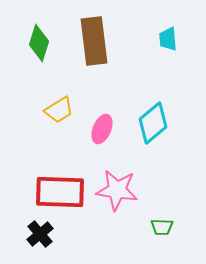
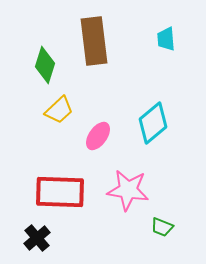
cyan trapezoid: moved 2 px left
green diamond: moved 6 px right, 22 px down
yellow trapezoid: rotated 12 degrees counterclockwise
pink ellipse: moved 4 px left, 7 px down; rotated 12 degrees clockwise
pink star: moved 11 px right
green trapezoid: rotated 20 degrees clockwise
black cross: moved 3 px left, 4 px down
